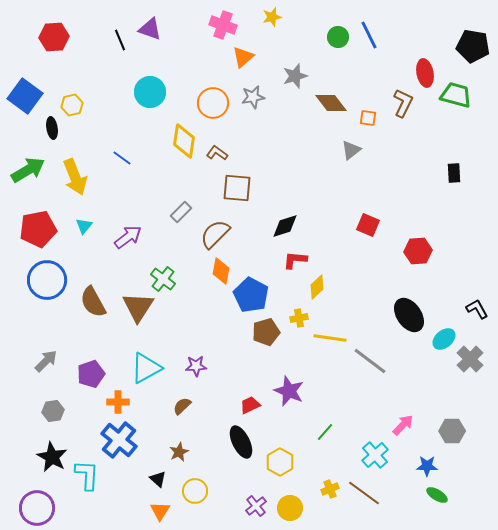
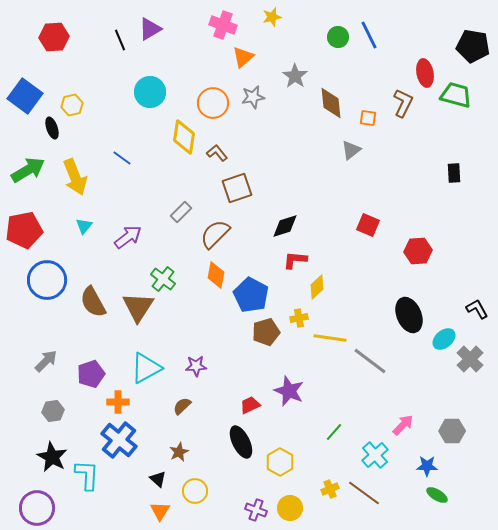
purple triangle at (150, 29): rotated 50 degrees counterclockwise
gray star at (295, 76): rotated 20 degrees counterclockwise
brown diamond at (331, 103): rotated 32 degrees clockwise
black ellipse at (52, 128): rotated 10 degrees counterclockwise
yellow diamond at (184, 141): moved 4 px up
brown L-shape at (217, 153): rotated 15 degrees clockwise
brown square at (237, 188): rotated 24 degrees counterclockwise
red pentagon at (38, 229): moved 14 px left, 1 px down
orange diamond at (221, 271): moved 5 px left, 4 px down
black ellipse at (409, 315): rotated 12 degrees clockwise
green line at (325, 432): moved 9 px right
purple cross at (256, 506): moved 4 px down; rotated 30 degrees counterclockwise
